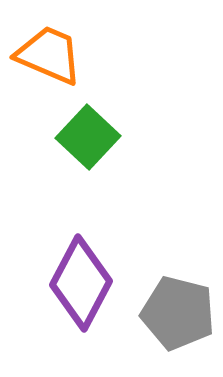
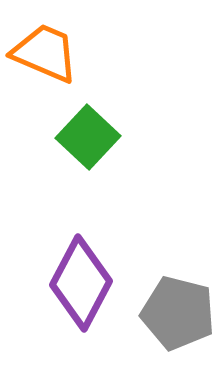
orange trapezoid: moved 4 px left, 2 px up
